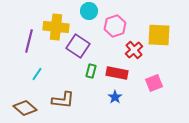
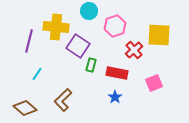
green rectangle: moved 6 px up
brown L-shape: rotated 130 degrees clockwise
